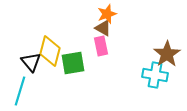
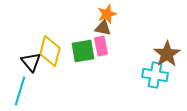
brown triangle: rotated 18 degrees counterclockwise
green square: moved 10 px right, 12 px up
